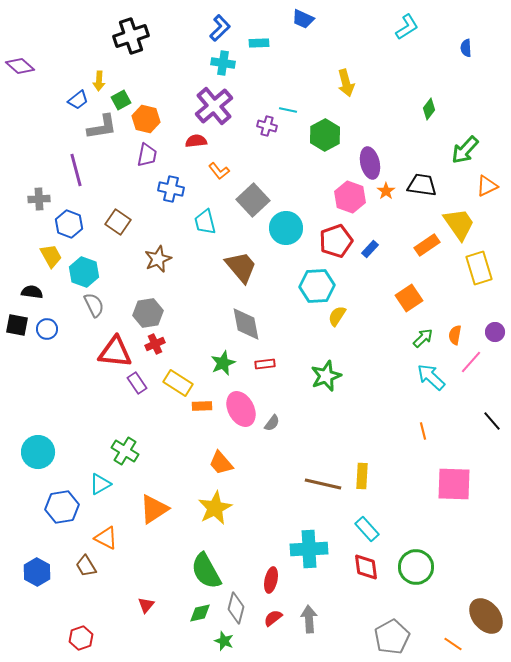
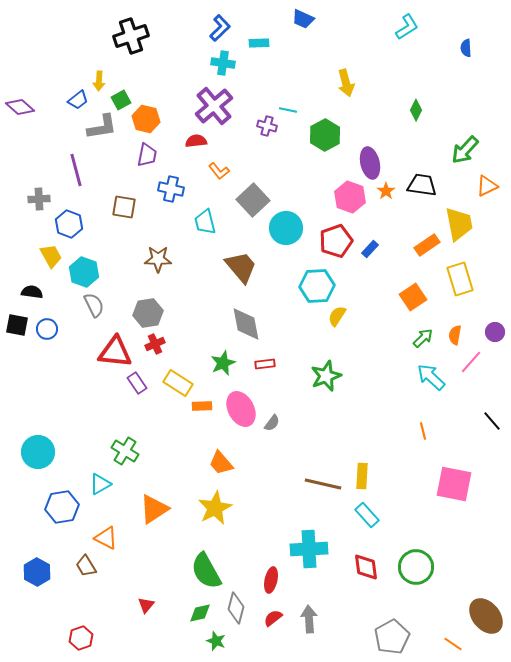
purple diamond at (20, 66): moved 41 px down
green diamond at (429, 109): moved 13 px left, 1 px down; rotated 10 degrees counterclockwise
brown square at (118, 222): moved 6 px right, 15 px up; rotated 25 degrees counterclockwise
yellow trapezoid at (459, 224): rotated 24 degrees clockwise
brown star at (158, 259): rotated 24 degrees clockwise
yellow rectangle at (479, 268): moved 19 px left, 11 px down
orange square at (409, 298): moved 4 px right, 1 px up
pink square at (454, 484): rotated 9 degrees clockwise
cyan rectangle at (367, 529): moved 14 px up
green star at (224, 641): moved 8 px left
